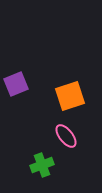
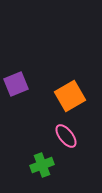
orange square: rotated 12 degrees counterclockwise
